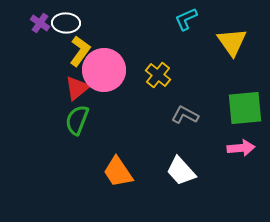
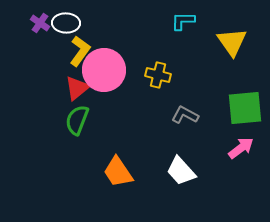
cyan L-shape: moved 3 px left, 2 px down; rotated 25 degrees clockwise
yellow cross: rotated 25 degrees counterclockwise
pink arrow: rotated 32 degrees counterclockwise
